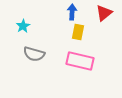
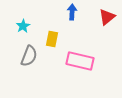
red triangle: moved 3 px right, 4 px down
yellow rectangle: moved 26 px left, 7 px down
gray semicircle: moved 5 px left, 2 px down; rotated 85 degrees counterclockwise
